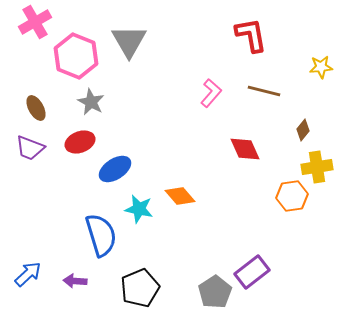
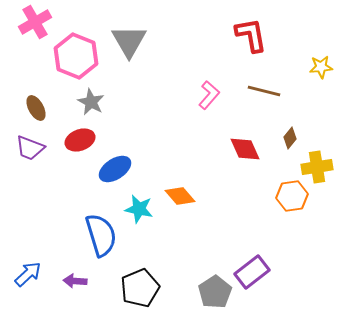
pink L-shape: moved 2 px left, 2 px down
brown diamond: moved 13 px left, 8 px down
red ellipse: moved 2 px up
